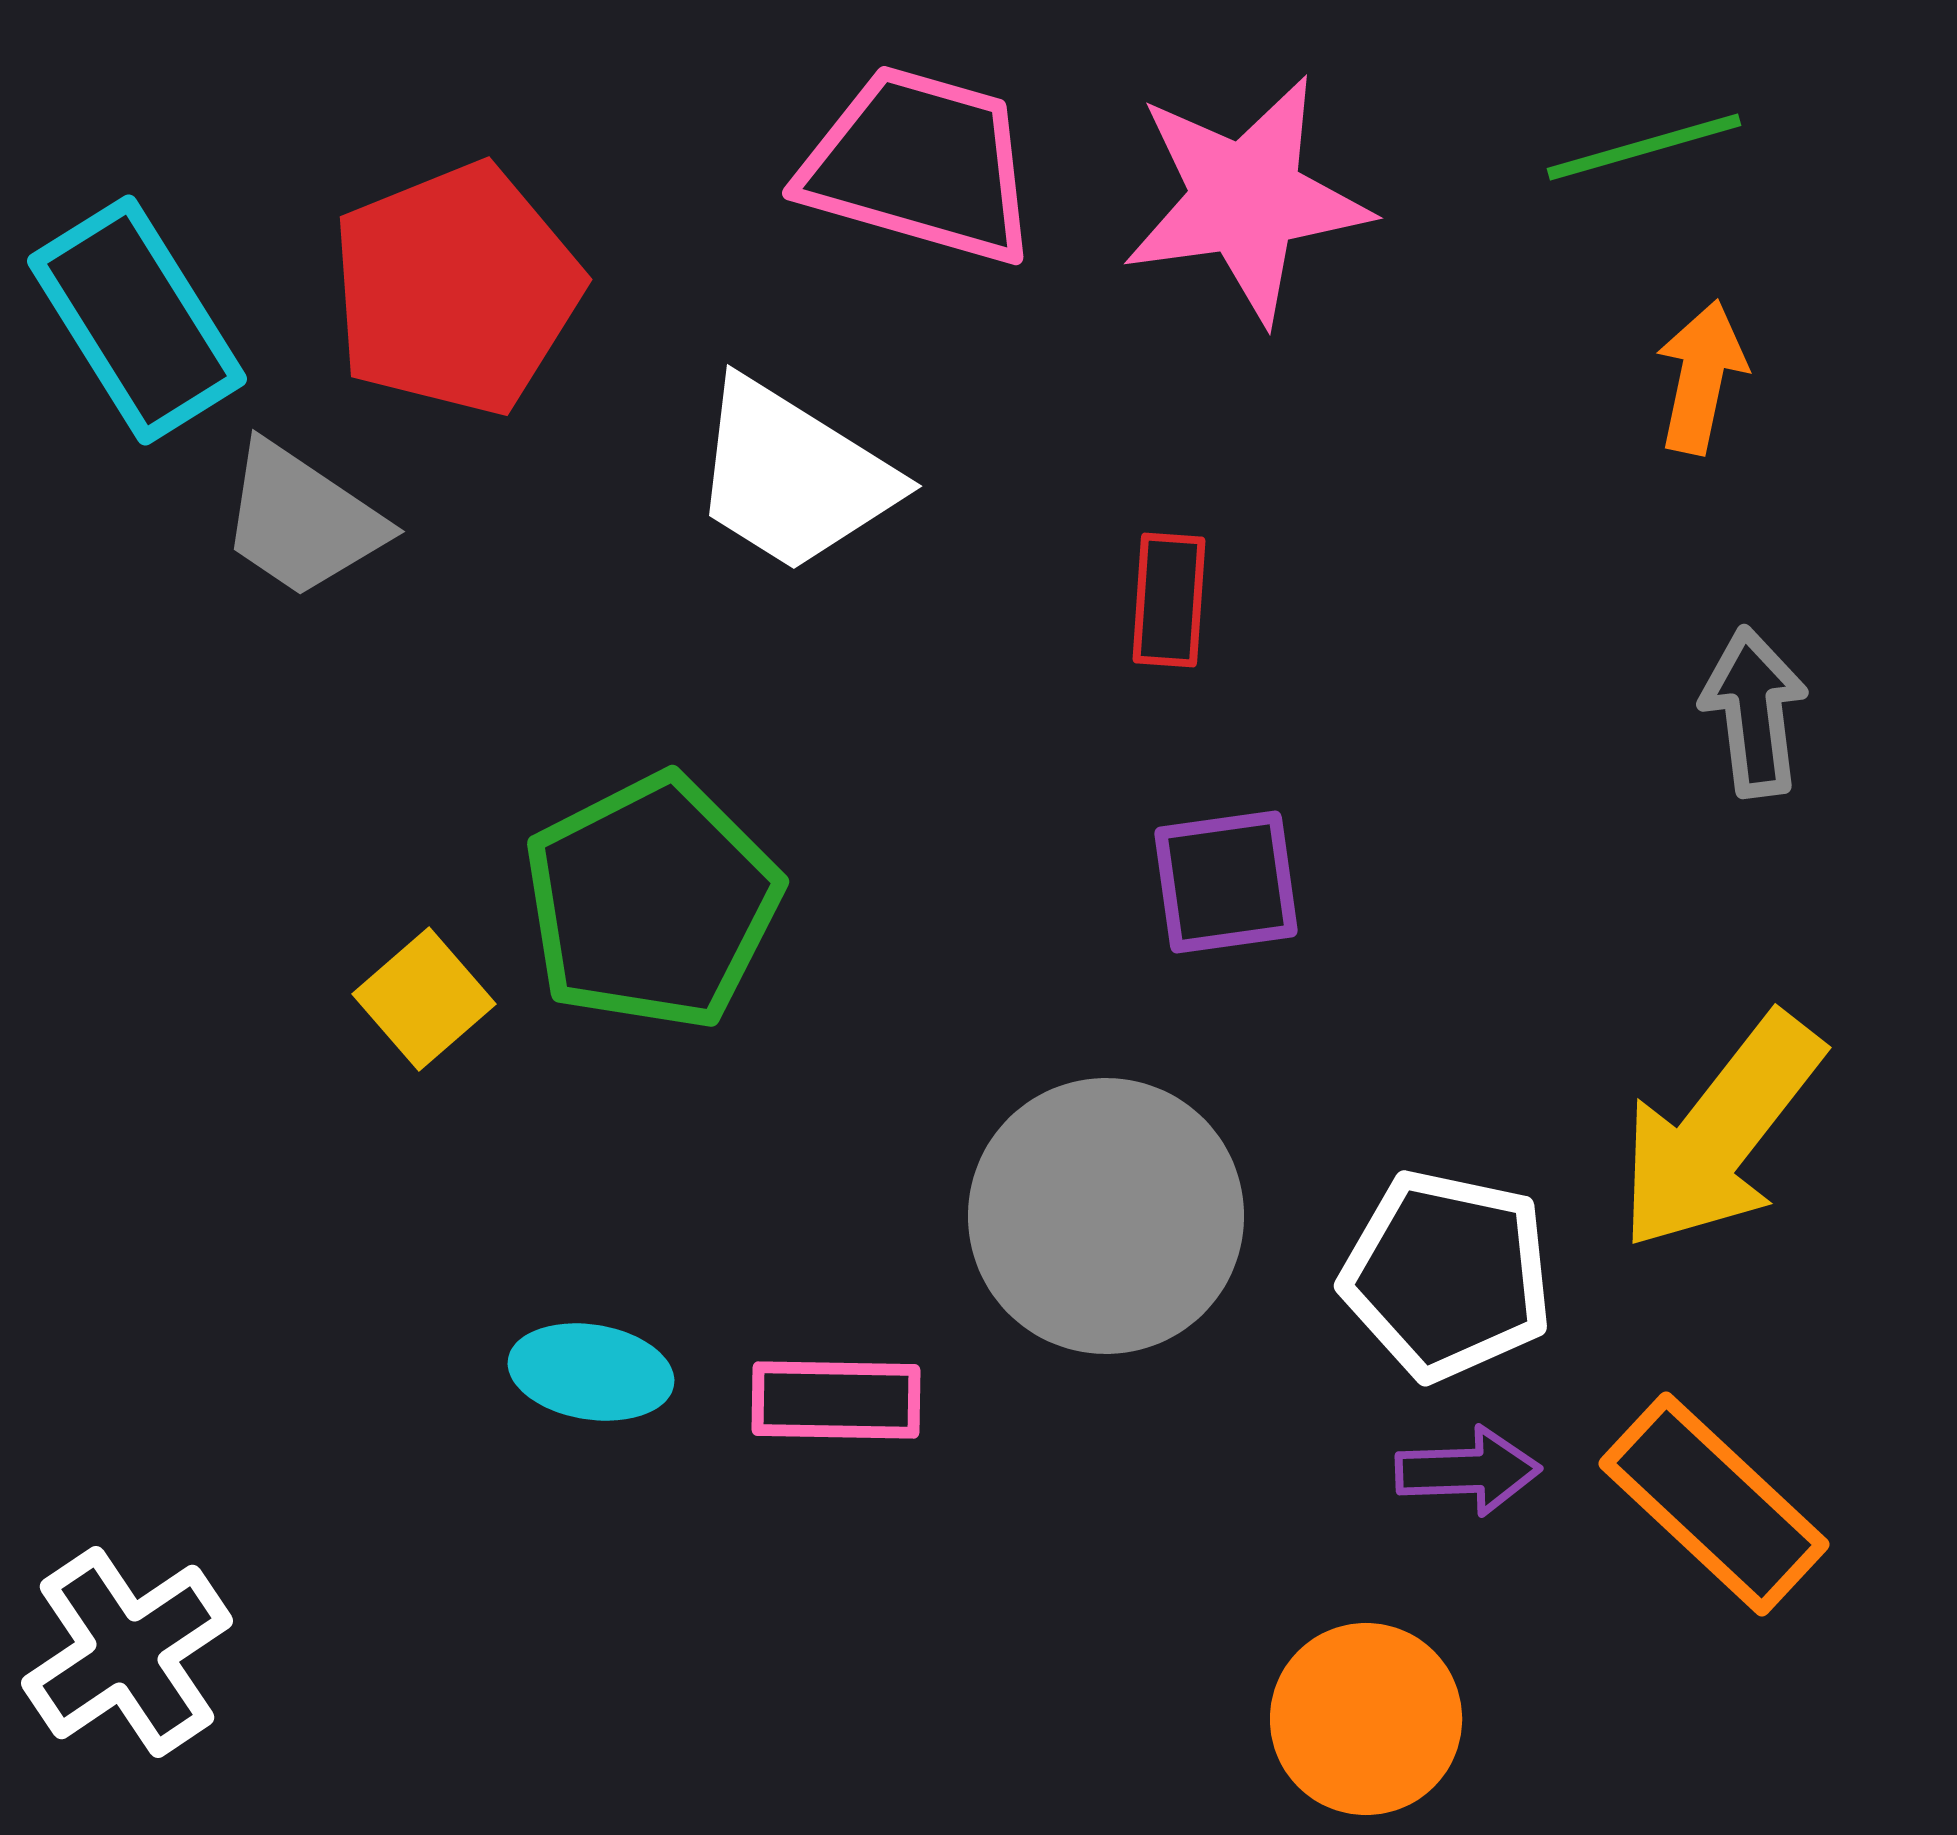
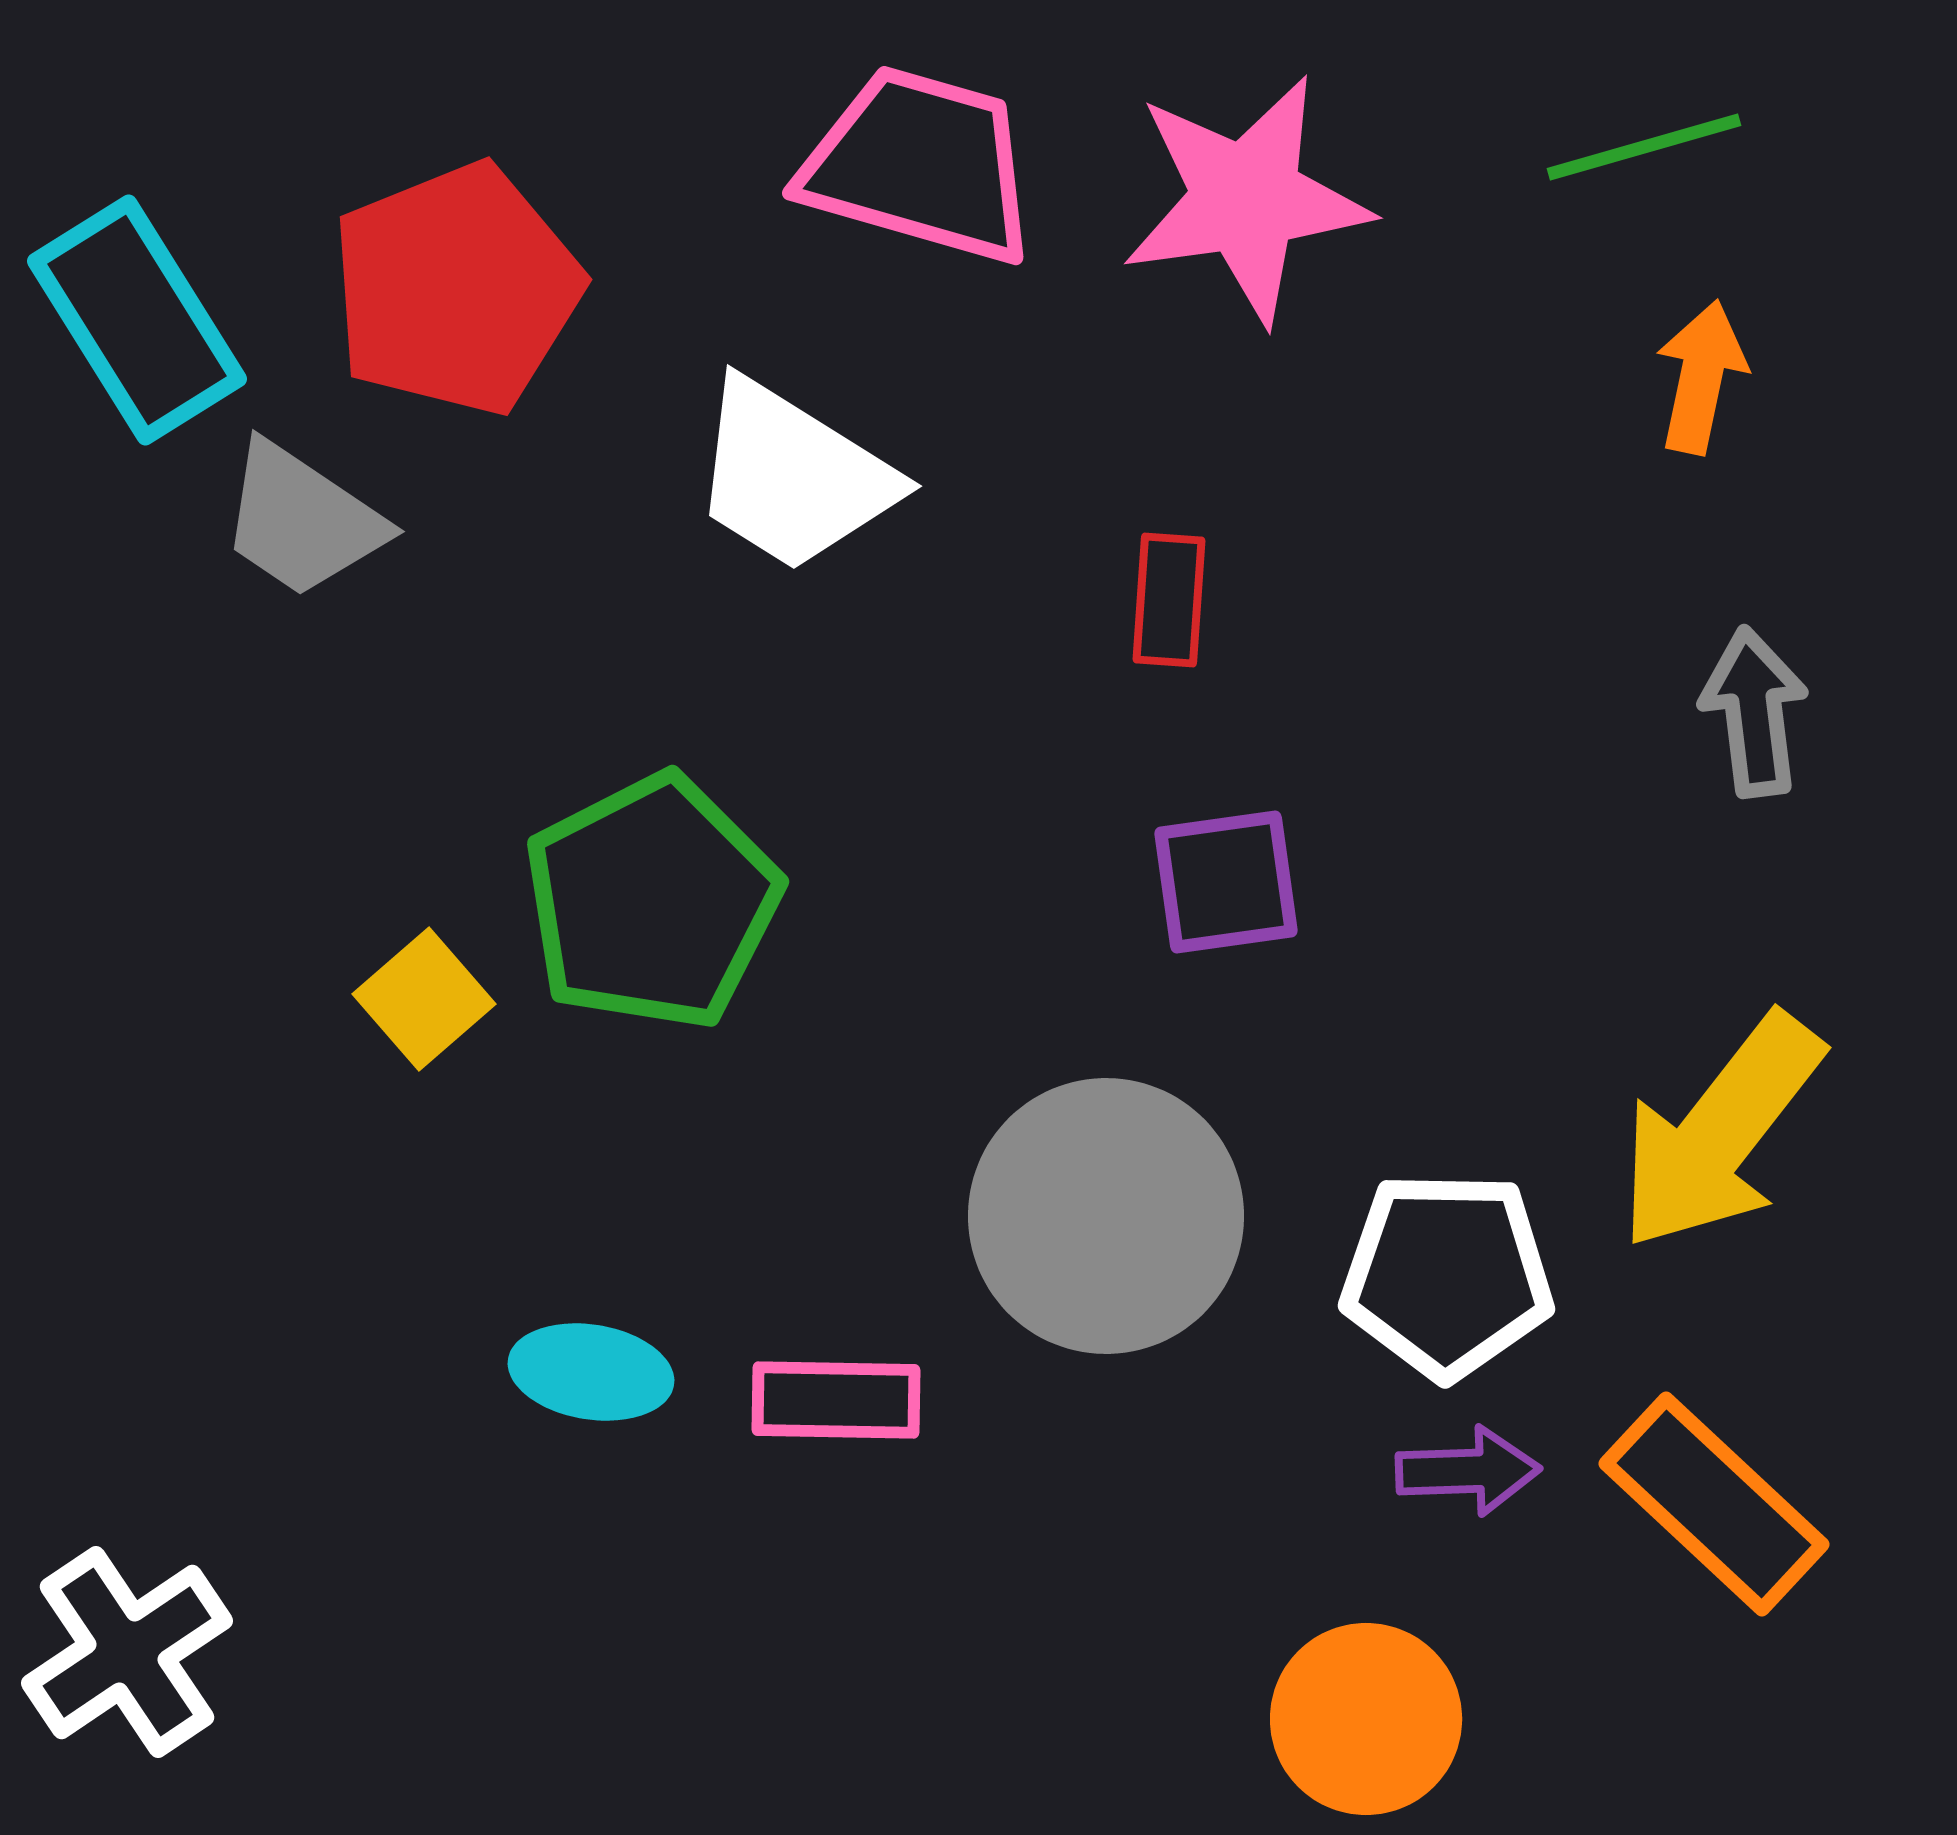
white pentagon: rotated 11 degrees counterclockwise
